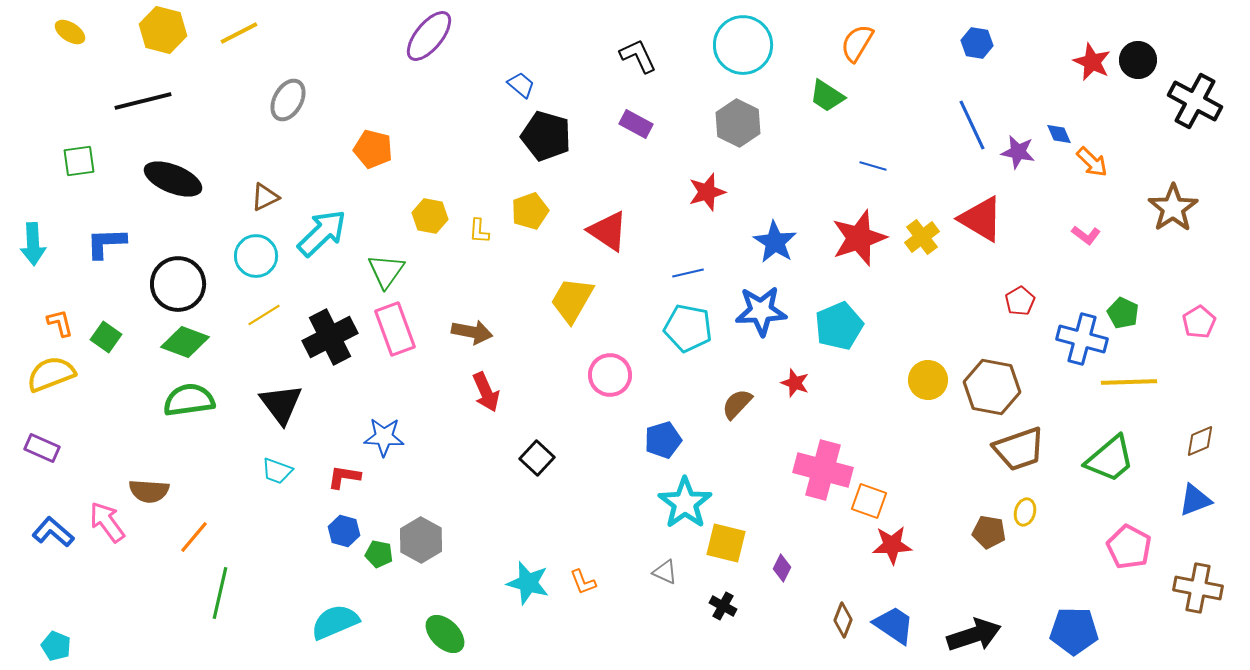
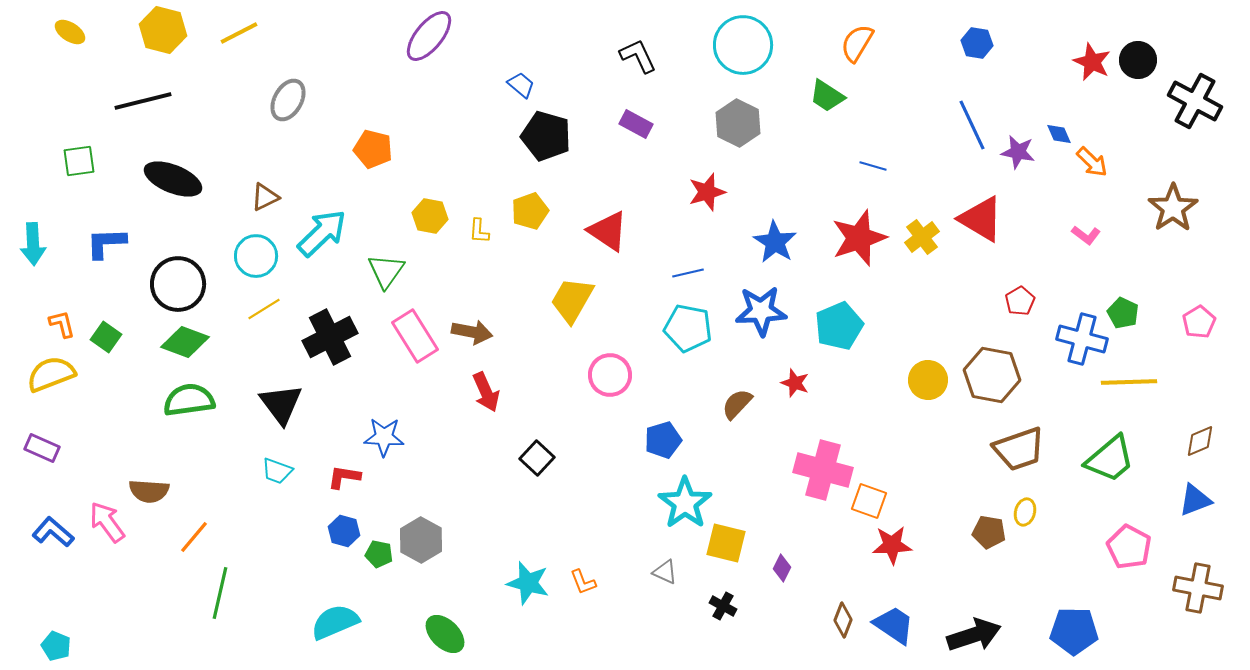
yellow line at (264, 315): moved 6 px up
orange L-shape at (60, 323): moved 2 px right, 1 px down
pink rectangle at (395, 329): moved 20 px right, 7 px down; rotated 12 degrees counterclockwise
brown hexagon at (992, 387): moved 12 px up
